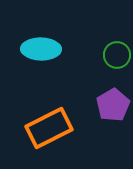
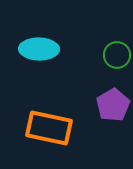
cyan ellipse: moved 2 px left
orange rectangle: rotated 39 degrees clockwise
